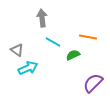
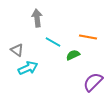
gray arrow: moved 5 px left
purple semicircle: moved 1 px up
